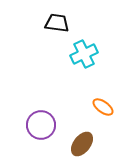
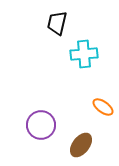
black trapezoid: rotated 85 degrees counterclockwise
cyan cross: rotated 20 degrees clockwise
brown ellipse: moved 1 px left, 1 px down
